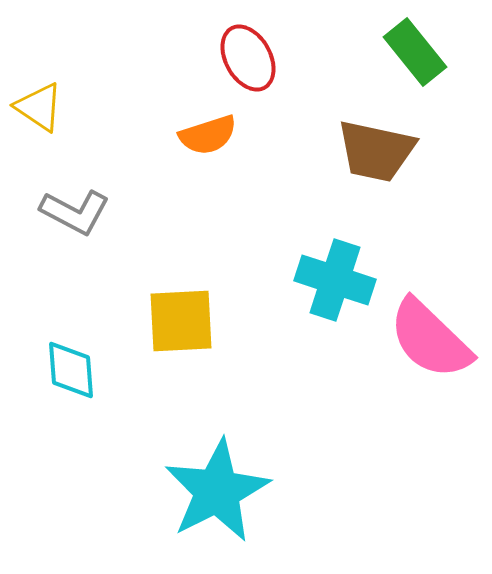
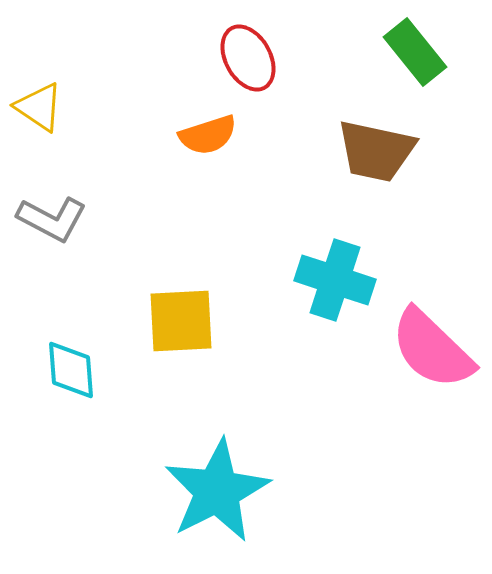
gray L-shape: moved 23 px left, 7 px down
pink semicircle: moved 2 px right, 10 px down
